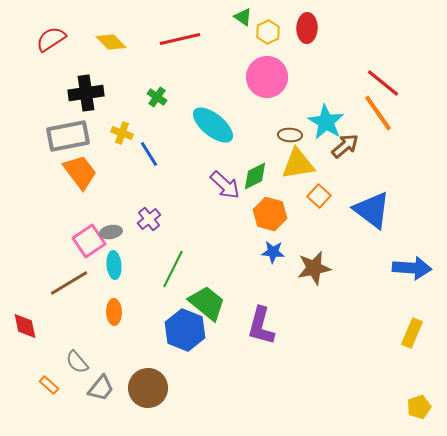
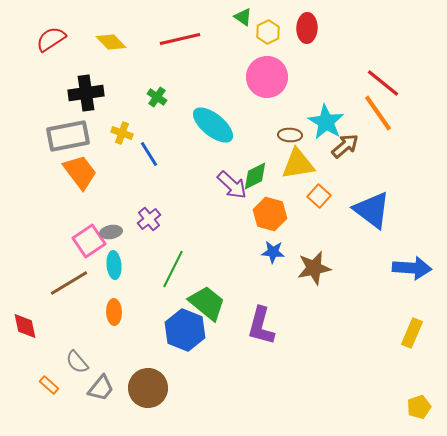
purple arrow at (225, 185): moved 7 px right
